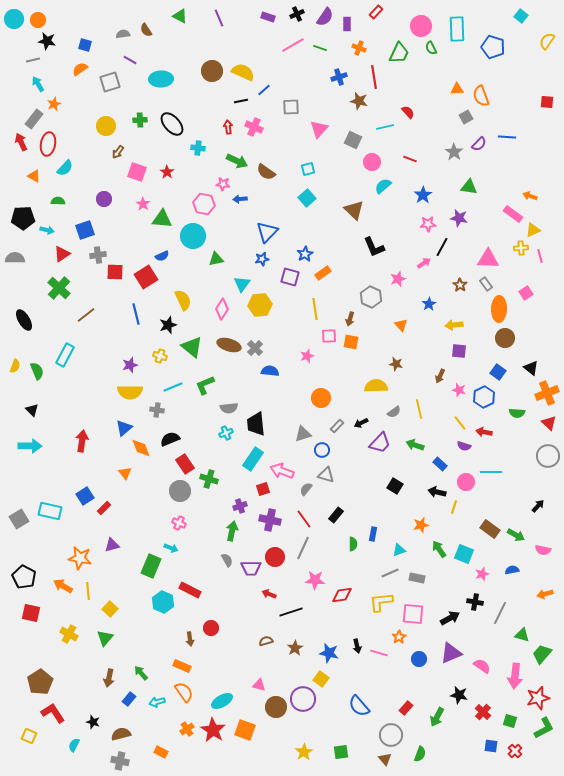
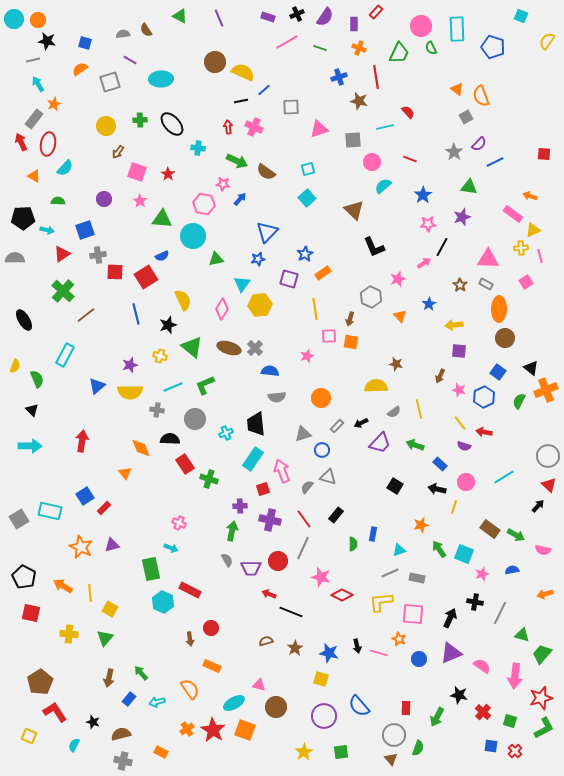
cyan square at (521, 16): rotated 16 degrees counterclockwise
purple rectangle at (347, 24): moved 7 px right
blue square at (85, 45): moved 2 px up
pink line at (293, 45): moved 6 px left, 3 px up
brown circle at (212, 71): moved 3 px right, 9 px up
red line at (374, 77): moved 2 px right
orange triangle at (457, 89): rotated 40 degrees clockwise
red square at (547, 102): moved 3 px left, 52 px down
pink triangle at (319, 129): rotated 30 degrees clockwise
blue line at (507, 137): moved 12 px left, 25 px down; rotated 30 degrees counterclockwise
gray square at (353, 140): rotated 30 degrees counterclockwise
red star at (167, 172): moved 1 px right, 2 px down
blue arrow at (240, 199): rotated 136 degrees clockwise
pink star at (143, 204): moved 3 px left, 3 px up
purple star at (459, 218): moved 3 px right, 1 px up; rotated 30 degrees counterclockwise
blue star at (262, 259): moved 4 px left
purple square at (290, 277): moved 1 px left, 2 px down
gray rectangle at (486, 284): rotated 24 degrees counterclockwise
green cross at (59, 288): moved 4 px right, 3 px down
pink square at (526, 293): moved 11 px up
orange triangle at (401, 325): moved 1 px left, 9 px up
brown ellipse at (229, 345): moved 3 px down
green semicircle at (37, 371): moved 8 px down
orange cross at (547, 393): moved 1 px left, 3 px up
gray semicircle at (229, 408): moved 48 px right, 11 px up
green semicircle at (517, 413): moved 2 px right, 12 px up; rotated 112 degrees clockwise
red triangle at (549, 423): moved 62 px down
blue triangle at (124, 428): moved 27 px left, 42 px up
black semicircle at (170, 439): rotated 24 degrees clockwise
pink arrow at (282, 471): rotated 50 degrees clockwise
cyan line at (491, 472): moved 13 px right, 5 px down; rotated 30 degrees counterclockwise
gray triangle at (326, 475): moved 2 px right, 2 px down
gray semicircle at (306, 489): moved 1 px right, 2 px up
gray circle at (180, 491): moved 15 px right, 72 px up
black arrow at (437, 492): moved 3 px up
purple cross at (240, 506): rotated 16 degrees clockwise
red circle at (275, 557): moved 3 px right, 4 px down
orange star at (80, 558): moved 1 px right, 11 px up; rotated 15 degrees clockwise
green rectangle at (151, 566): moved 3 px down; rotated 35 degrees counterclockwise
pink star at (315, 580): moved 6 px right, 3 px up; rotated 12 degrees clockwise
yellow line at (88, 591): moved 2 px right, 2 px down
red diamond at (342, 595): rotated 35 degrees clockwise
yellow square at (110, 609): rotated 14 degrees counterclockwise
black line at (291, 612): rotated 40 degrees clockwise
black arrow at (450, 618): rotated 36 degrees counterclockwise
yellow cross at (69, 634): rotated 24 degrees counterclockwise
orange star at (399, 637): moved 2 px down; rotated 16 degrees counterclockwise
orange rectangle at (182, 666): moved 30 px right
yellow square at (321, 679): rotated 21 degrees counterclockwise
orange semicircle at (184, 692): moved 6 px right, 3 px up
red star at (538, 698): moved 3 px right
purple circle at (303, 699): moved 21 px right, 17 px down
cyan ellipse at (222, 701): moved 12 px right, 2 px down
red rectangle at (406, 708): rotated 40 degrees counterclockwise
red L-shape at (53, 713): moved 2 px right, 1 px up
gray circle at (391, 735): moved 3 px right
green semicircle at (420, 754): moved 2 px left, 6 px up
brown triangle at (385, 759): moved 6 px right
gray cross at (120, 761): moved 3 px right
